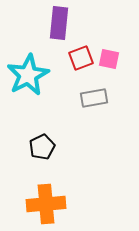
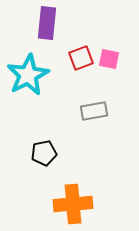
purple rectangle: moved 12 px left
gray rectangle: moved 13 px down
black pentagon: moved 2 px right, 6 px down; rotated 15 degrees clockwise
orange cross: moved 27 px right
